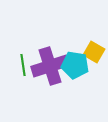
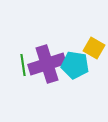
yellow square: moved 4 px up
purple cross: moved 3 px left, 2 px up
